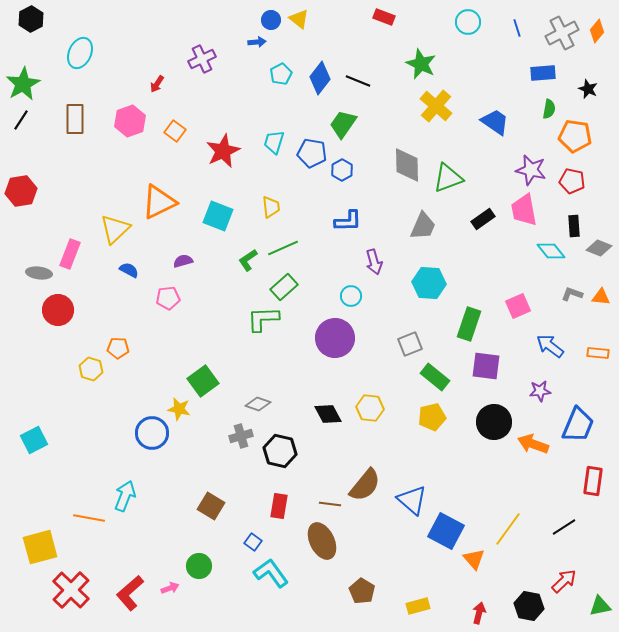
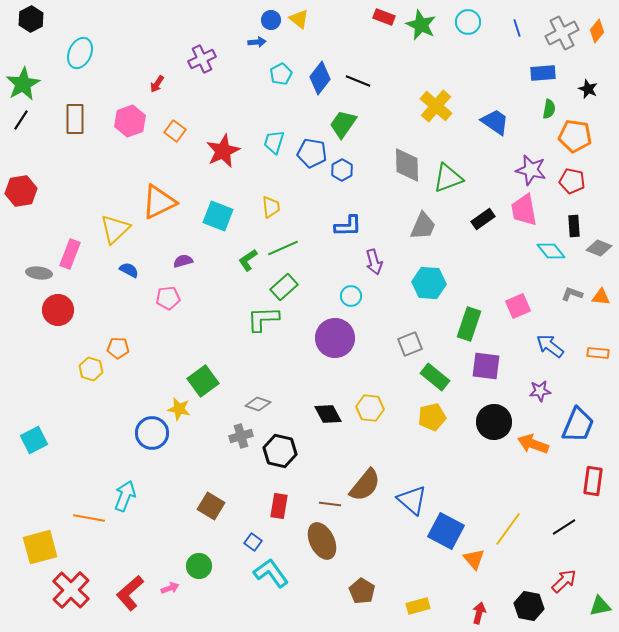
green star at (421, 64): moved 39 px up
blue L-shape at (348, 221): moved 5 px down
